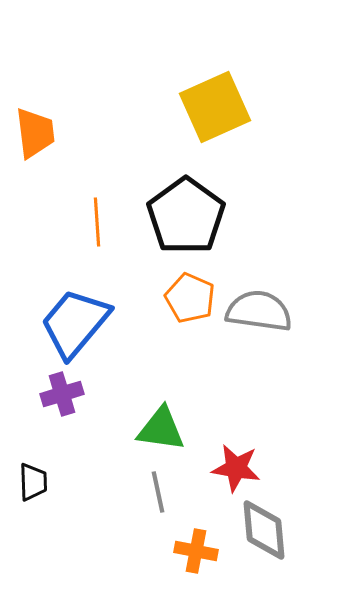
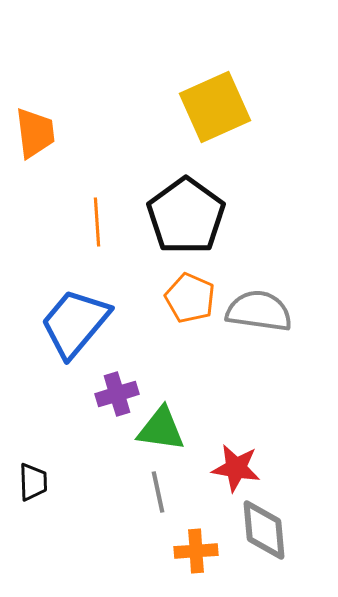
purple cross: moved 55 px right
orange cross: rotated 15 degrees counterclockwise
